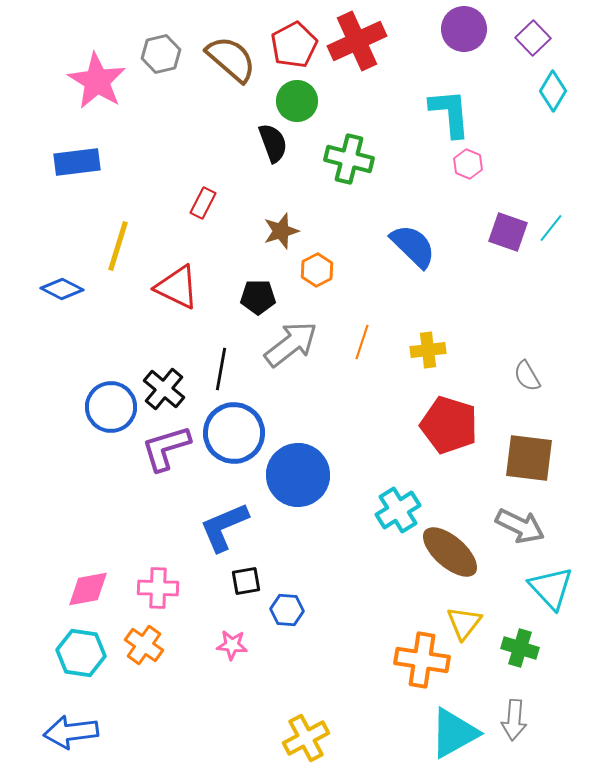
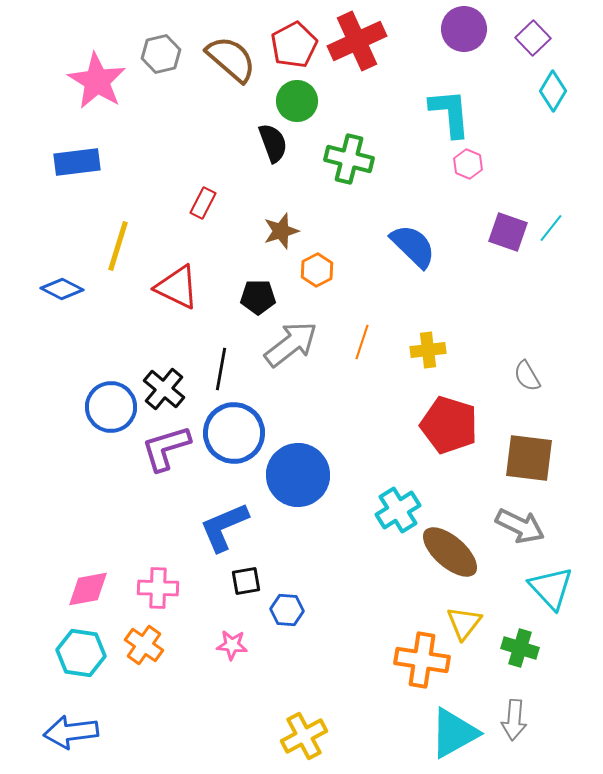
yellow cross at (306, 738): moved 2 px left, 2 px up
